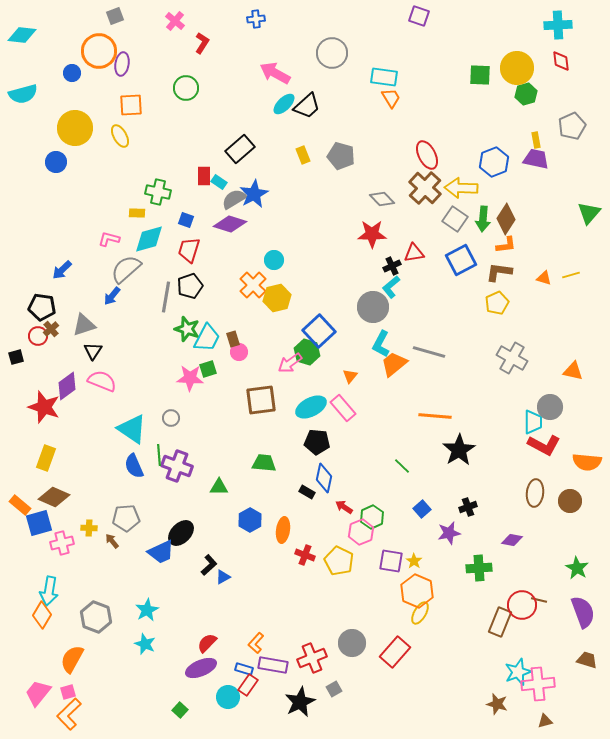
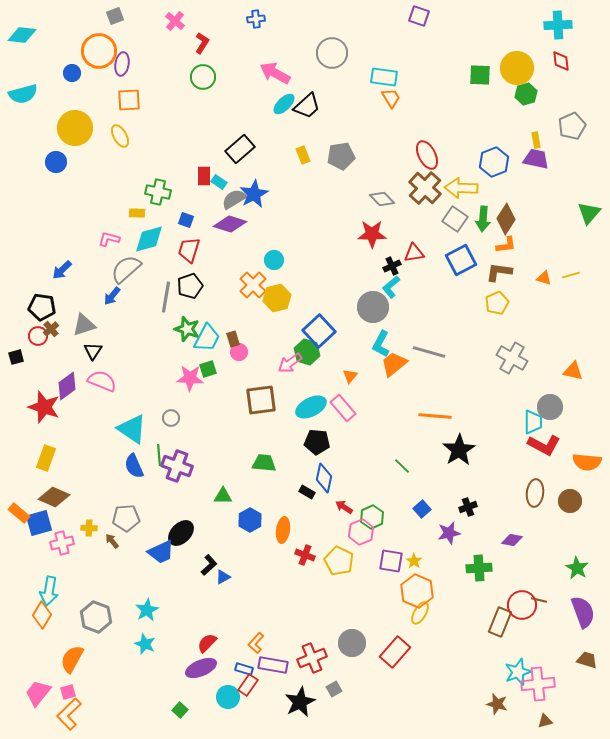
green circle at (186, 88): moved 17 px right, 11 px up
orange square at (131, 105): moved 2 px left, 5 px up
gray pentagon at (341, 156): rotated 24 degrees counterclockwise
green triangle at (219, 487): moved 4 px right, 9 px down
orange rectangle at (20, 505): moved 1 px left, 8 px down
